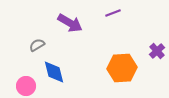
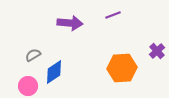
purple line: moved 2 px down
purple arrow: rotated 25 degrees counterclockwise
gray semicircle: moved 4 px left, 10 px down
blue diamond: rotated 70 degrees clockwise
pink circle: moved 2 px right
